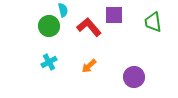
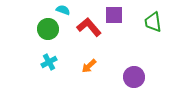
cyan semicircle: rotated 56 degrees counterclockwise
green circle: moved 1 px left, 3 px down
